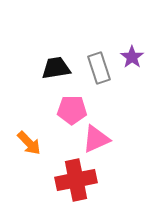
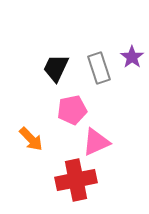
black trapezoid: rotated 56 degrees counterclockwise
pink pentagon: rotated 12 degrees counterclockwise
pink triangle: moved 3 px down
orange arrow: moved 2 px right, 4 px up
